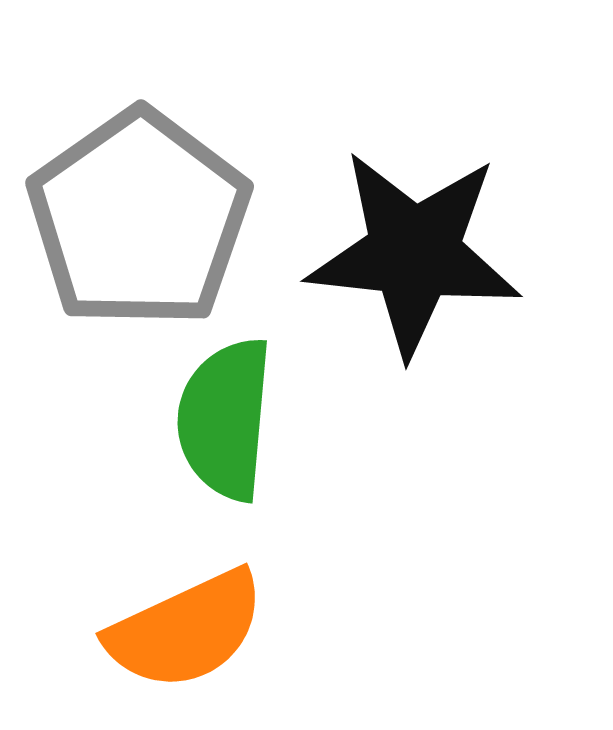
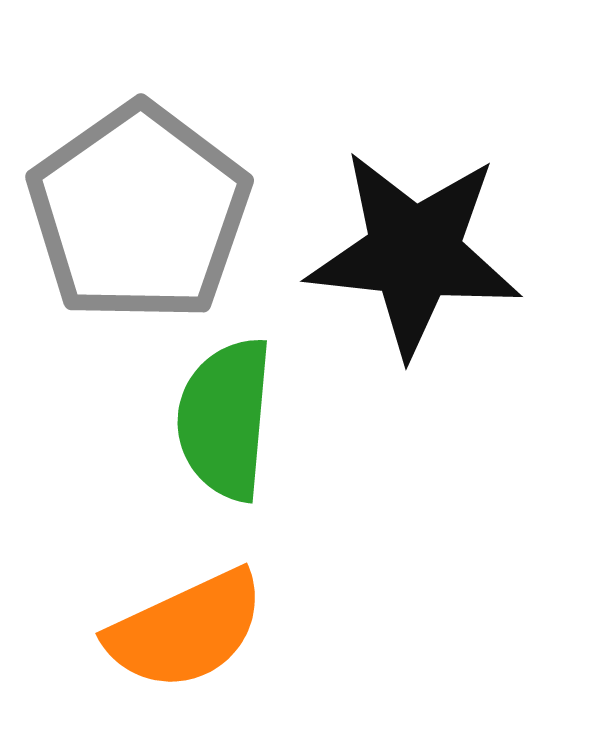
gray pentagon: moved 6 px up
